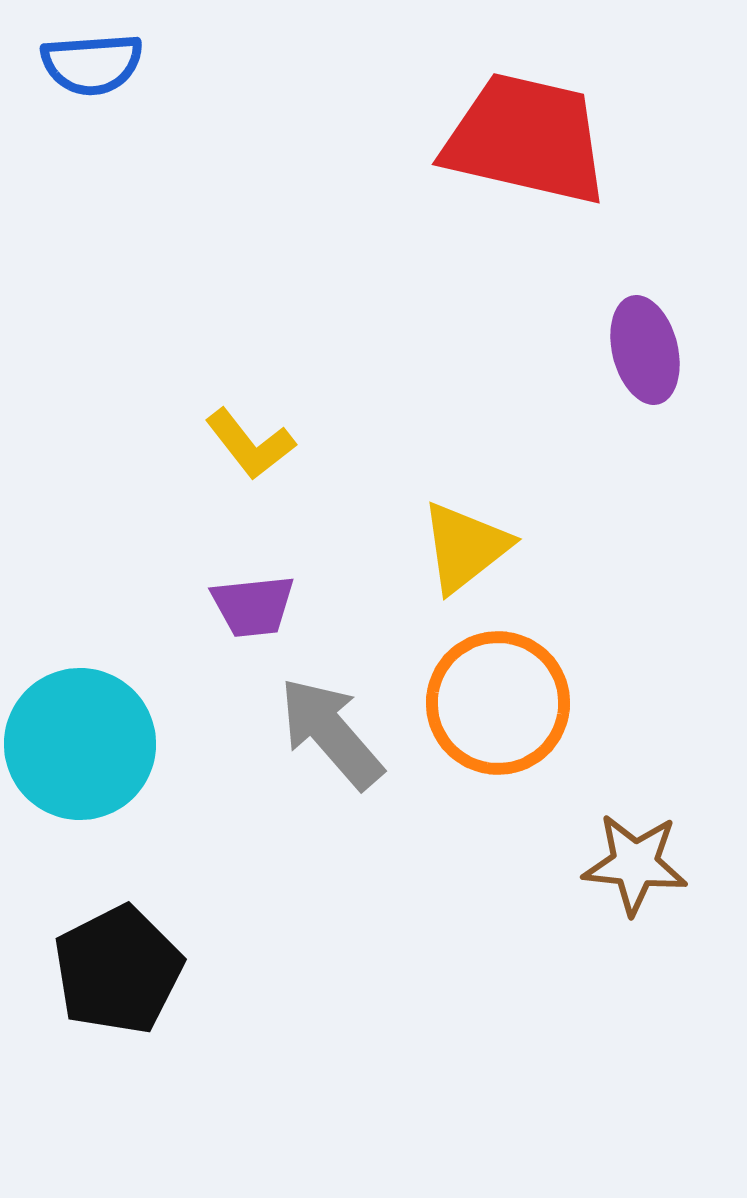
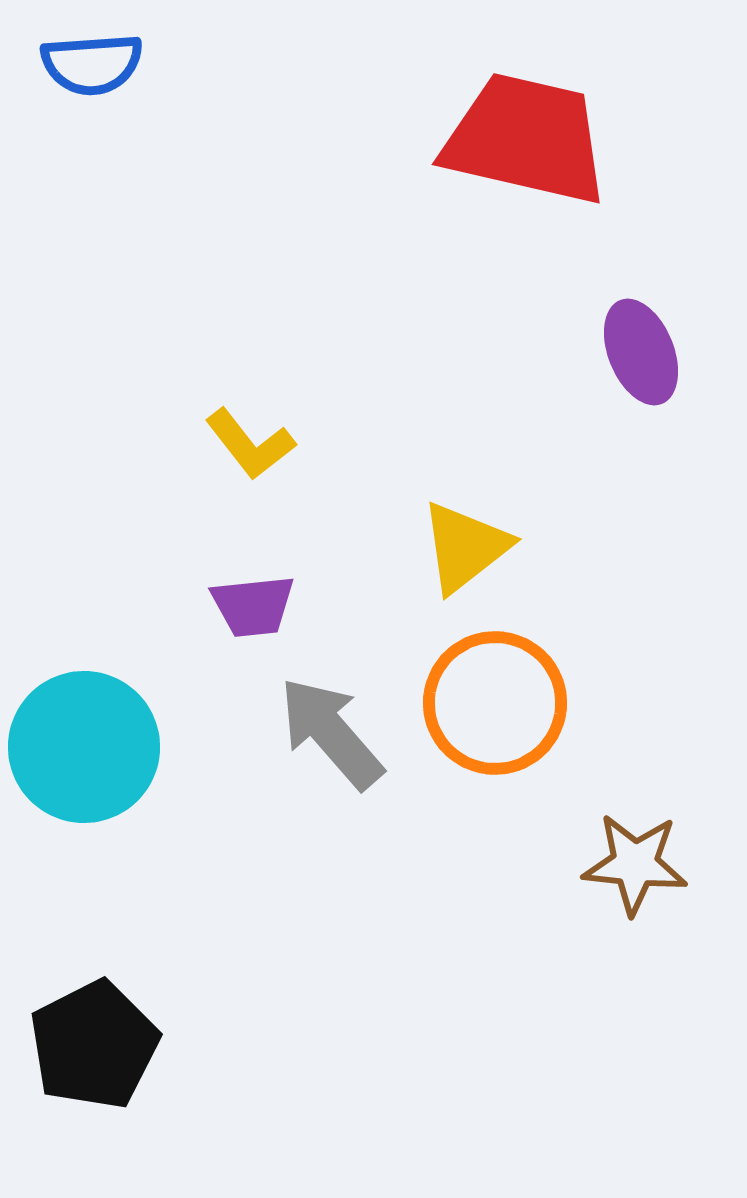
purple ellipse: moved 4 px left, 2 px down; rotated 8 degrees counterclockwise
orange circle: moved 3 px left
cyan circle: moved 4 px right, 3 px down
black pentagon: moved 24 px left, 75 px down
